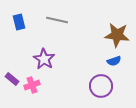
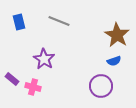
gray line: moved 2 px right, 1 px down; rotated 10 degrees clockwise
brown star: rotated 25 degrees clockwise
pink cross: moved 1 px right, 2 px down; rotated 35 degrees clockwise
